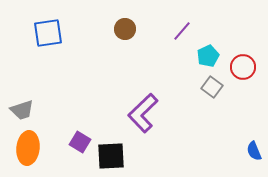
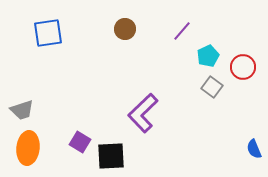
blue semicircle: moved 2 px up
